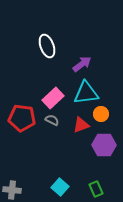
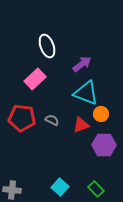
cyan triangle: rotated 28 degrees clockwise
pink rectangle: moved 18 px left, 19 px up
green rectangle: rotated 21 degrees counterclockwise
